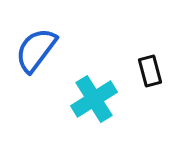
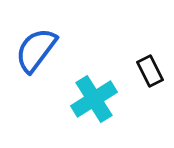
black rectangle: rotated 12 degrees counterclockwise
